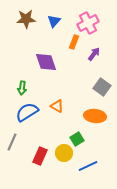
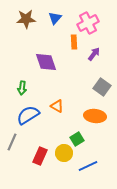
blue triangle: moved 1 px right, 3 px up
orange rectangle: rotated 24 degrees counterclockwise
blue semicircle: moved 1 px right, 3 px down
